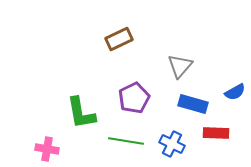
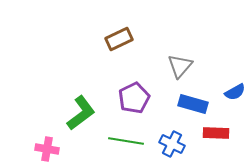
green L-shape: rotated 117 degrees counterclockwise
